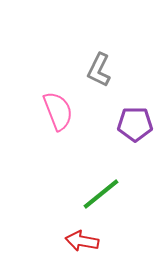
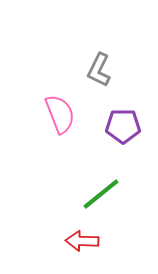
pink semicircle: moved 2 px right, 3 px down
purple pentagon: moved 12 px left, 2 px down
red arrow: rotated 8 degrees counterclockwise
